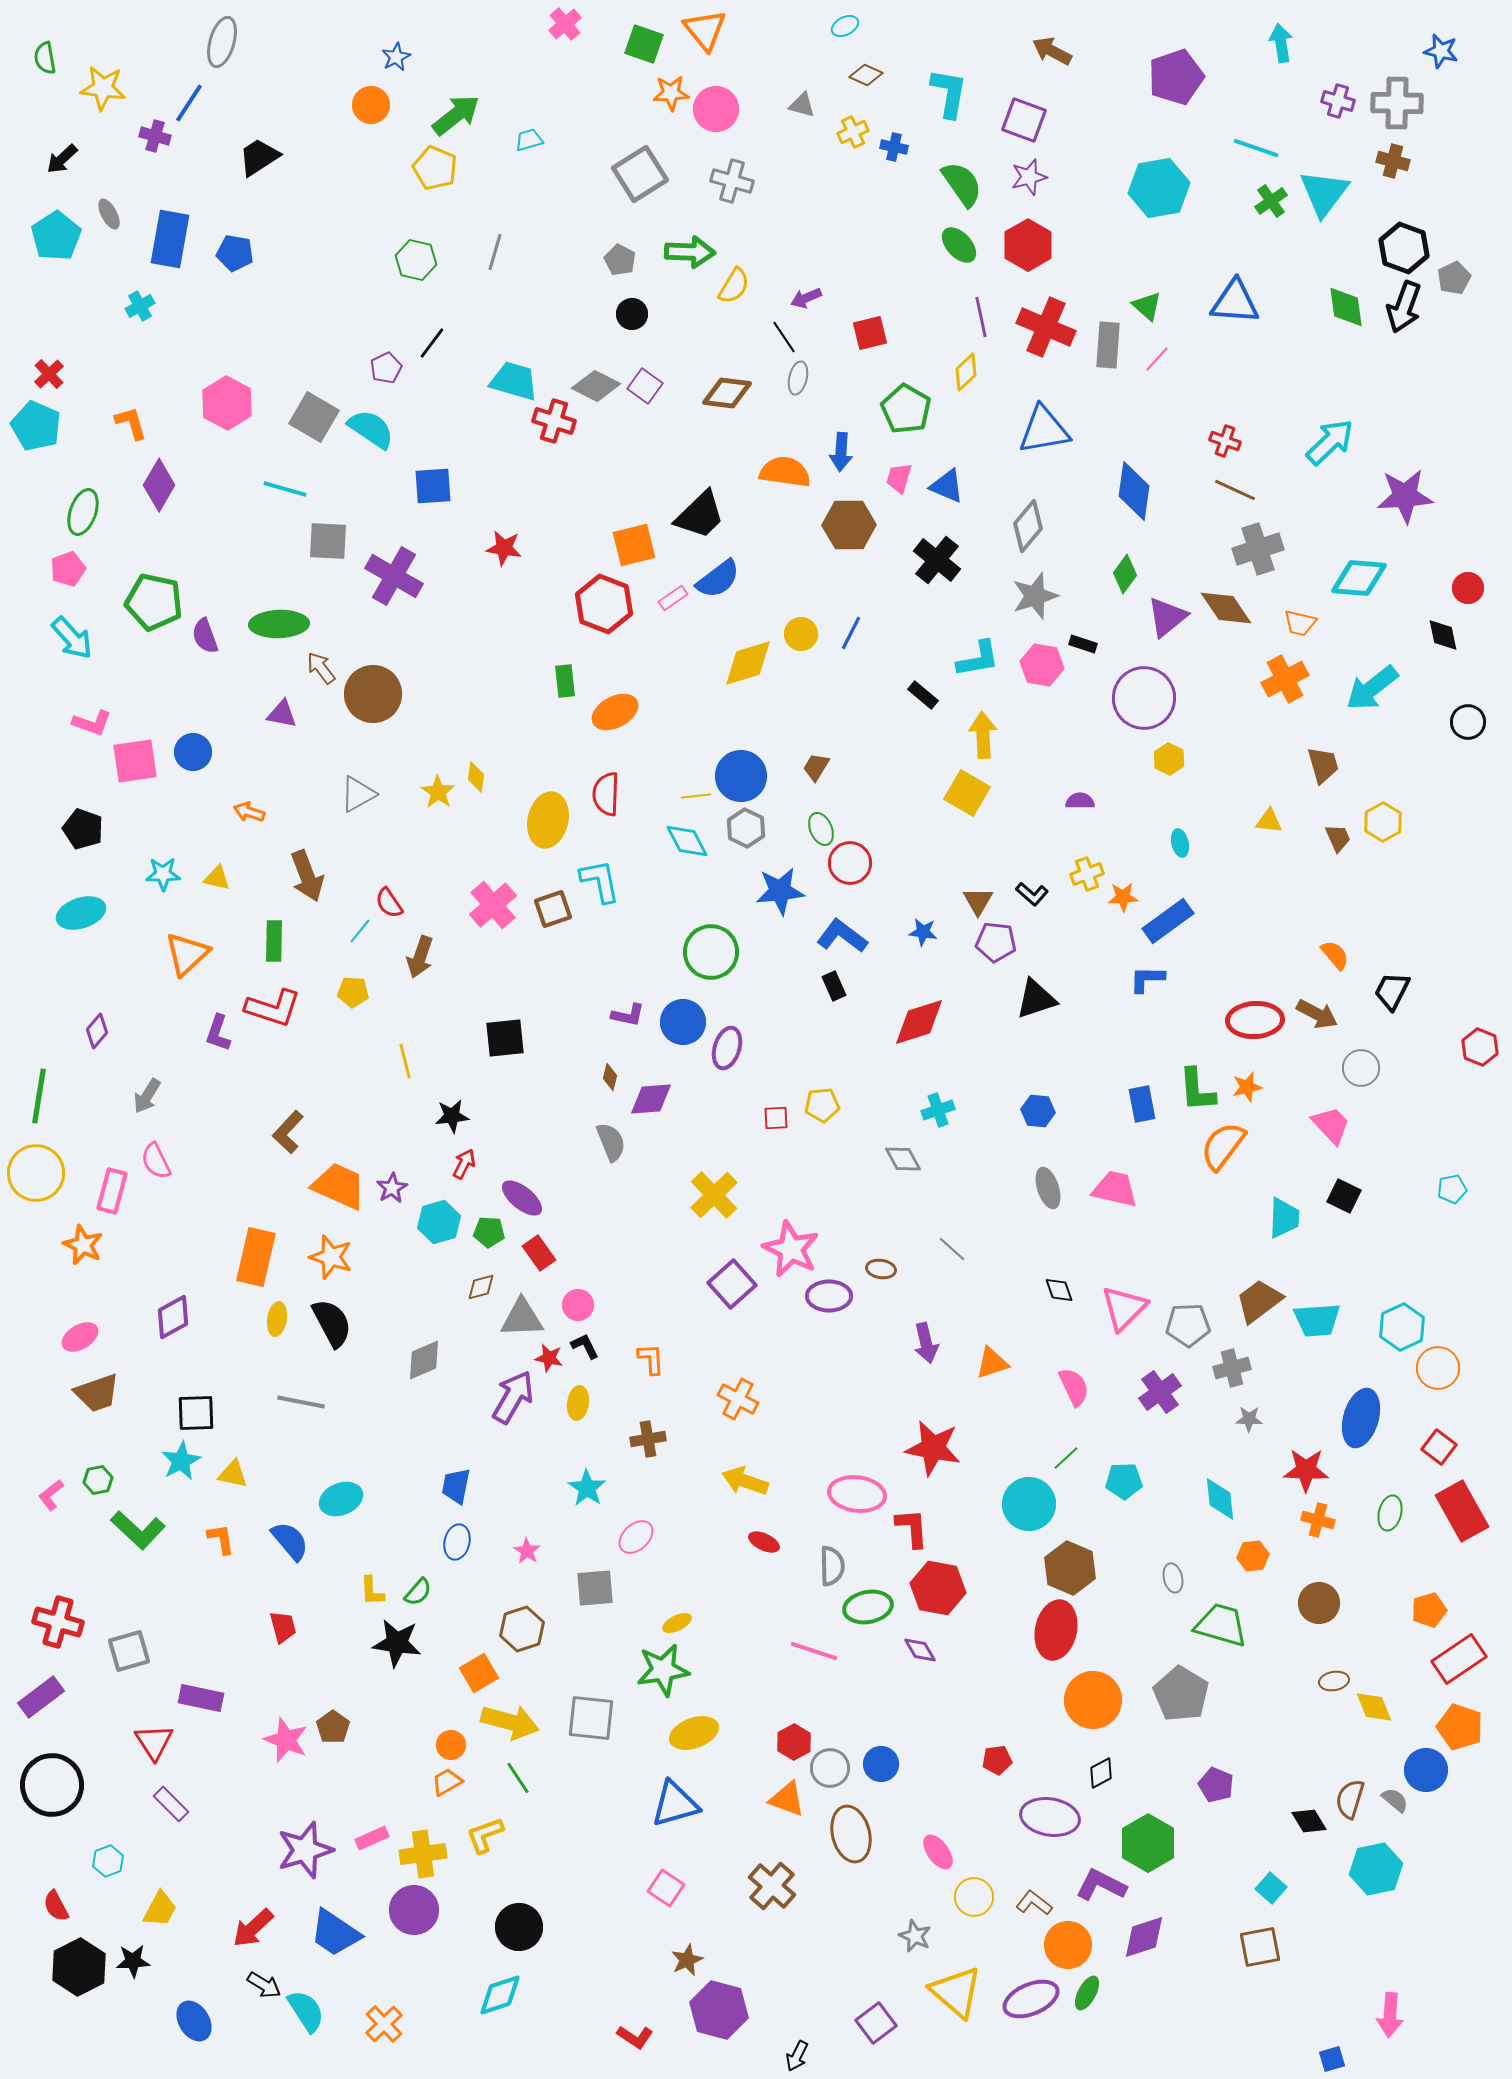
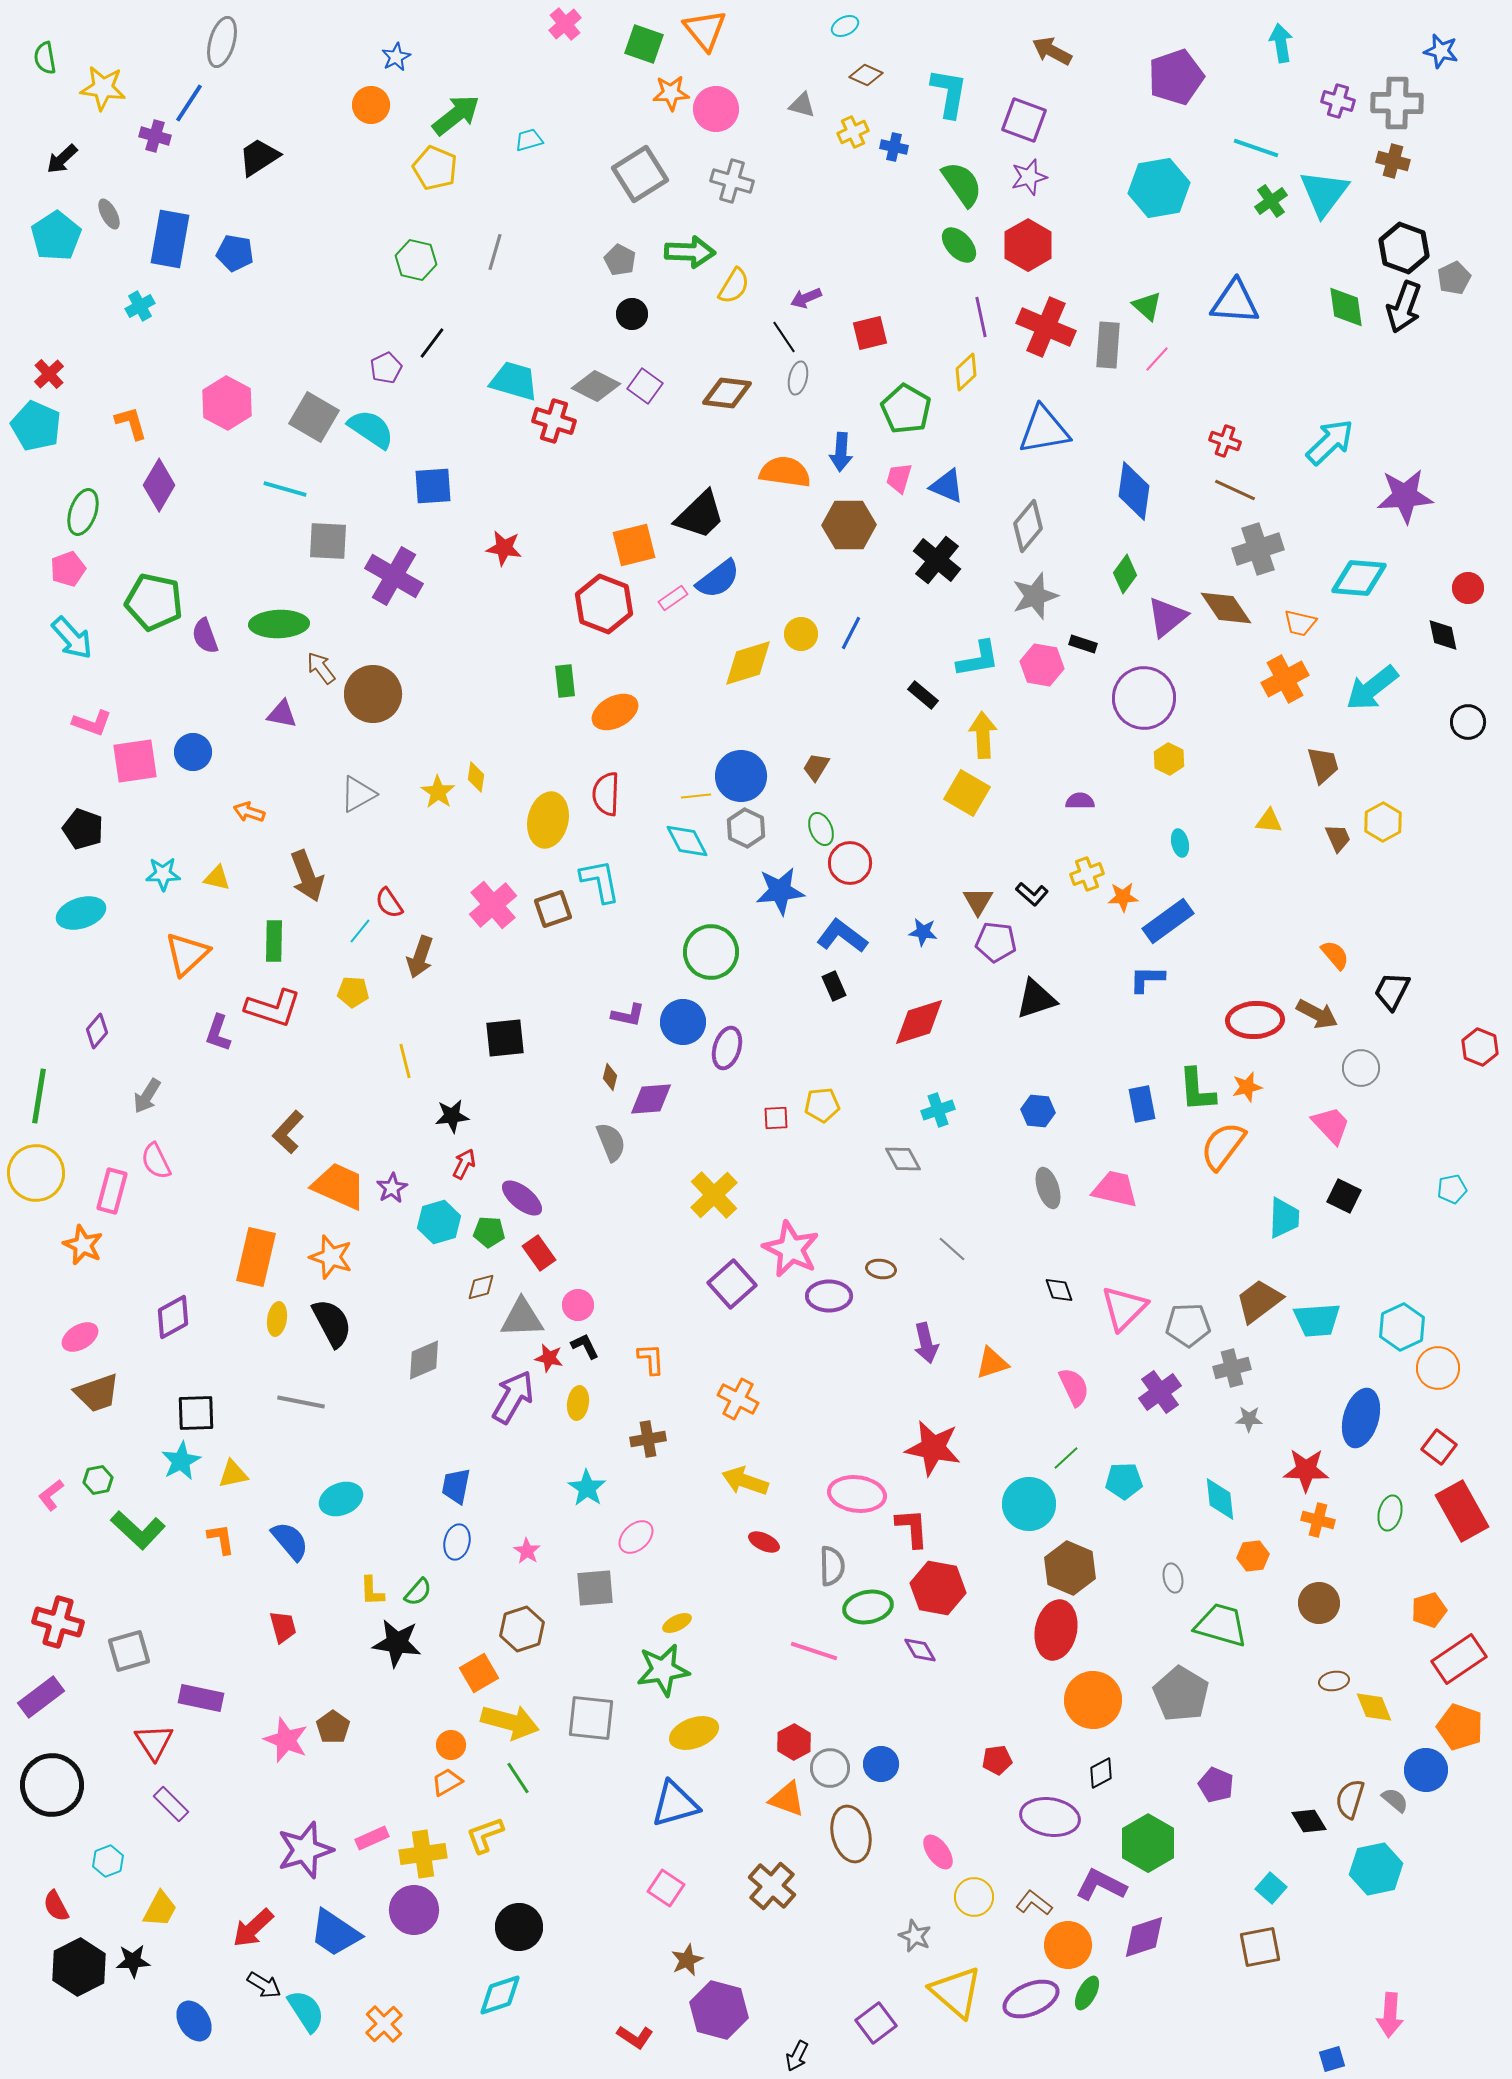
yellow triangle at (233, 1474): rotated 24 degrees counterclockwise
